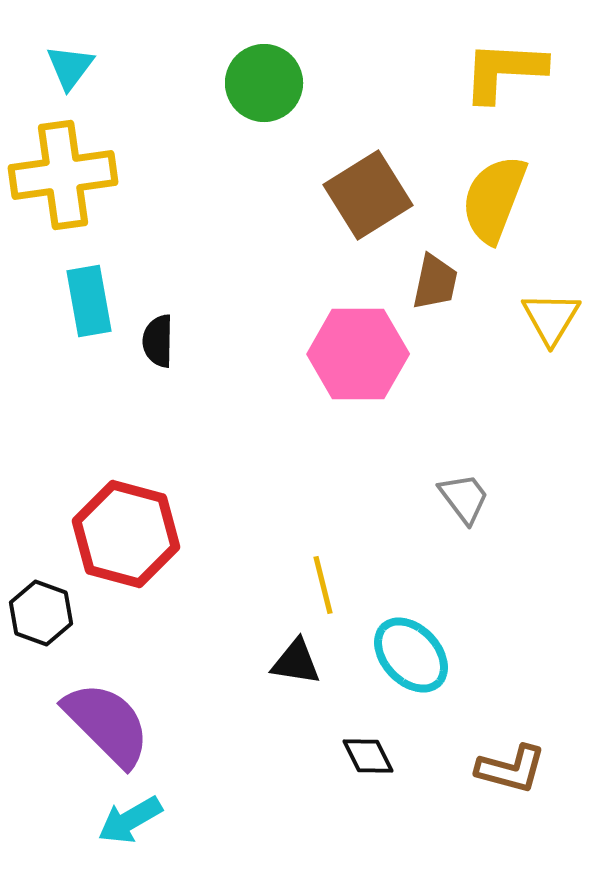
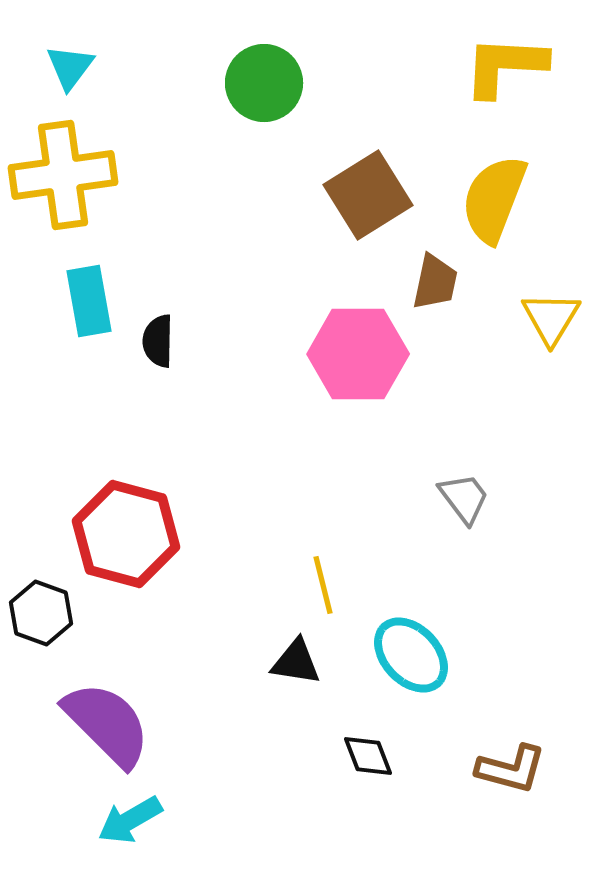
yellow L-shape: moved 1 px right, 5 px up
black diamond: rotated 6 degrees clockwise
